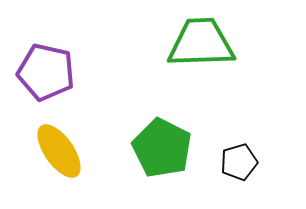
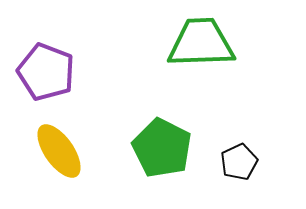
purple pentagon: rotated 8 degrees clockwise
black pentagon: rotated 9 degrees counterclockwise
